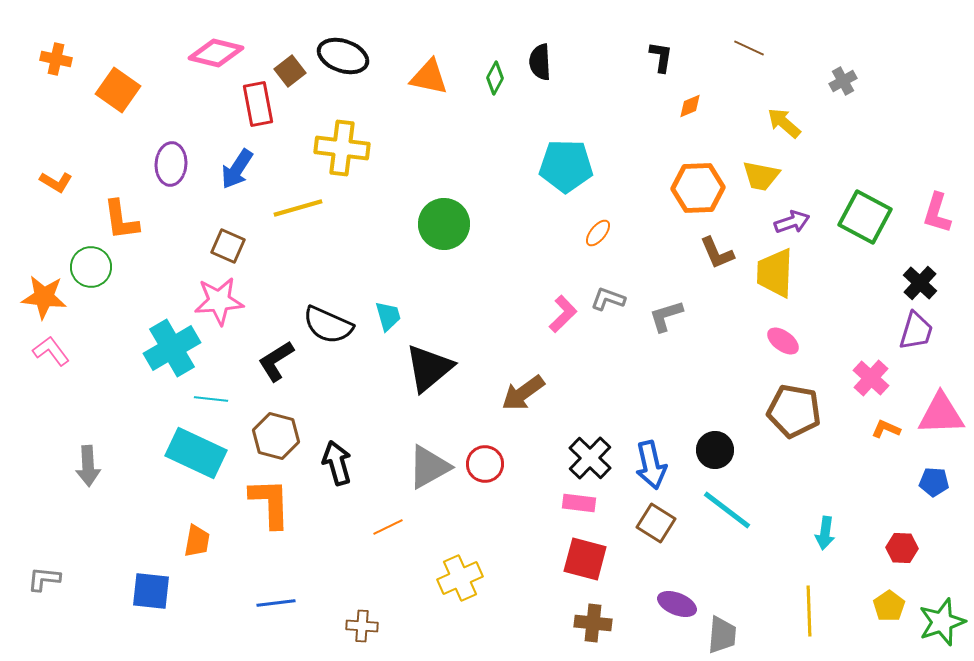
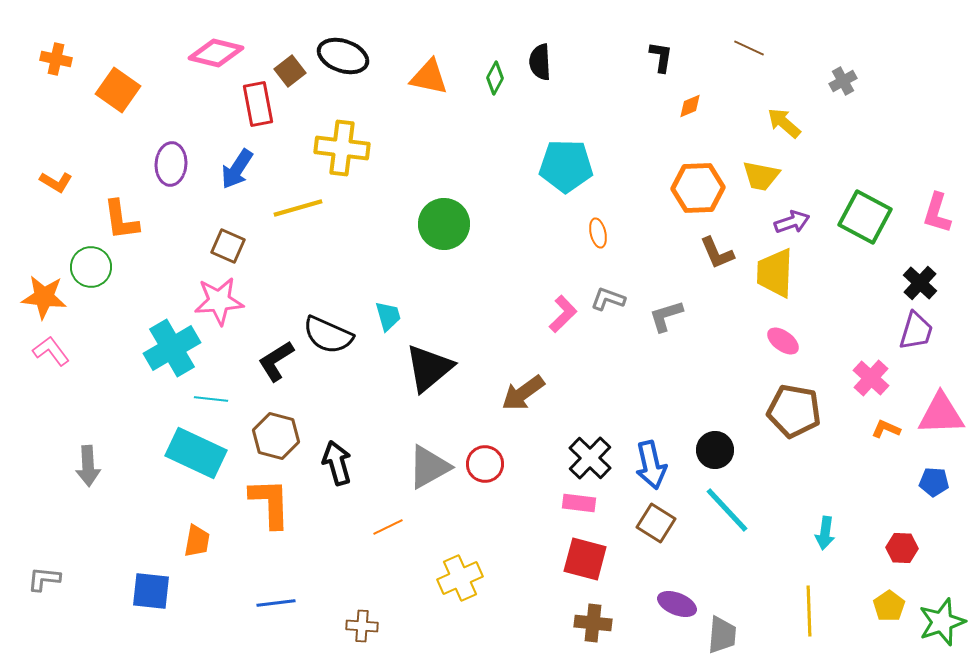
orange ellipse at (598, 233): rotated 52 degrees counterclockwise
black semicircle at (328, 325): moved 10 px down
cyan line at (727, 510): rotated 10 degrees clockwise
